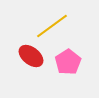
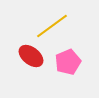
pink pentagon: rotated 10 degrees clockwise
